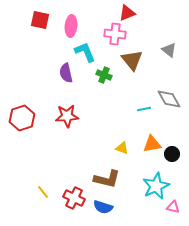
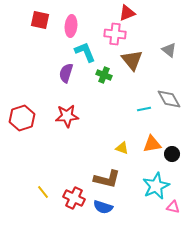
purple semicircle: rotated 30 degrees clockwise
